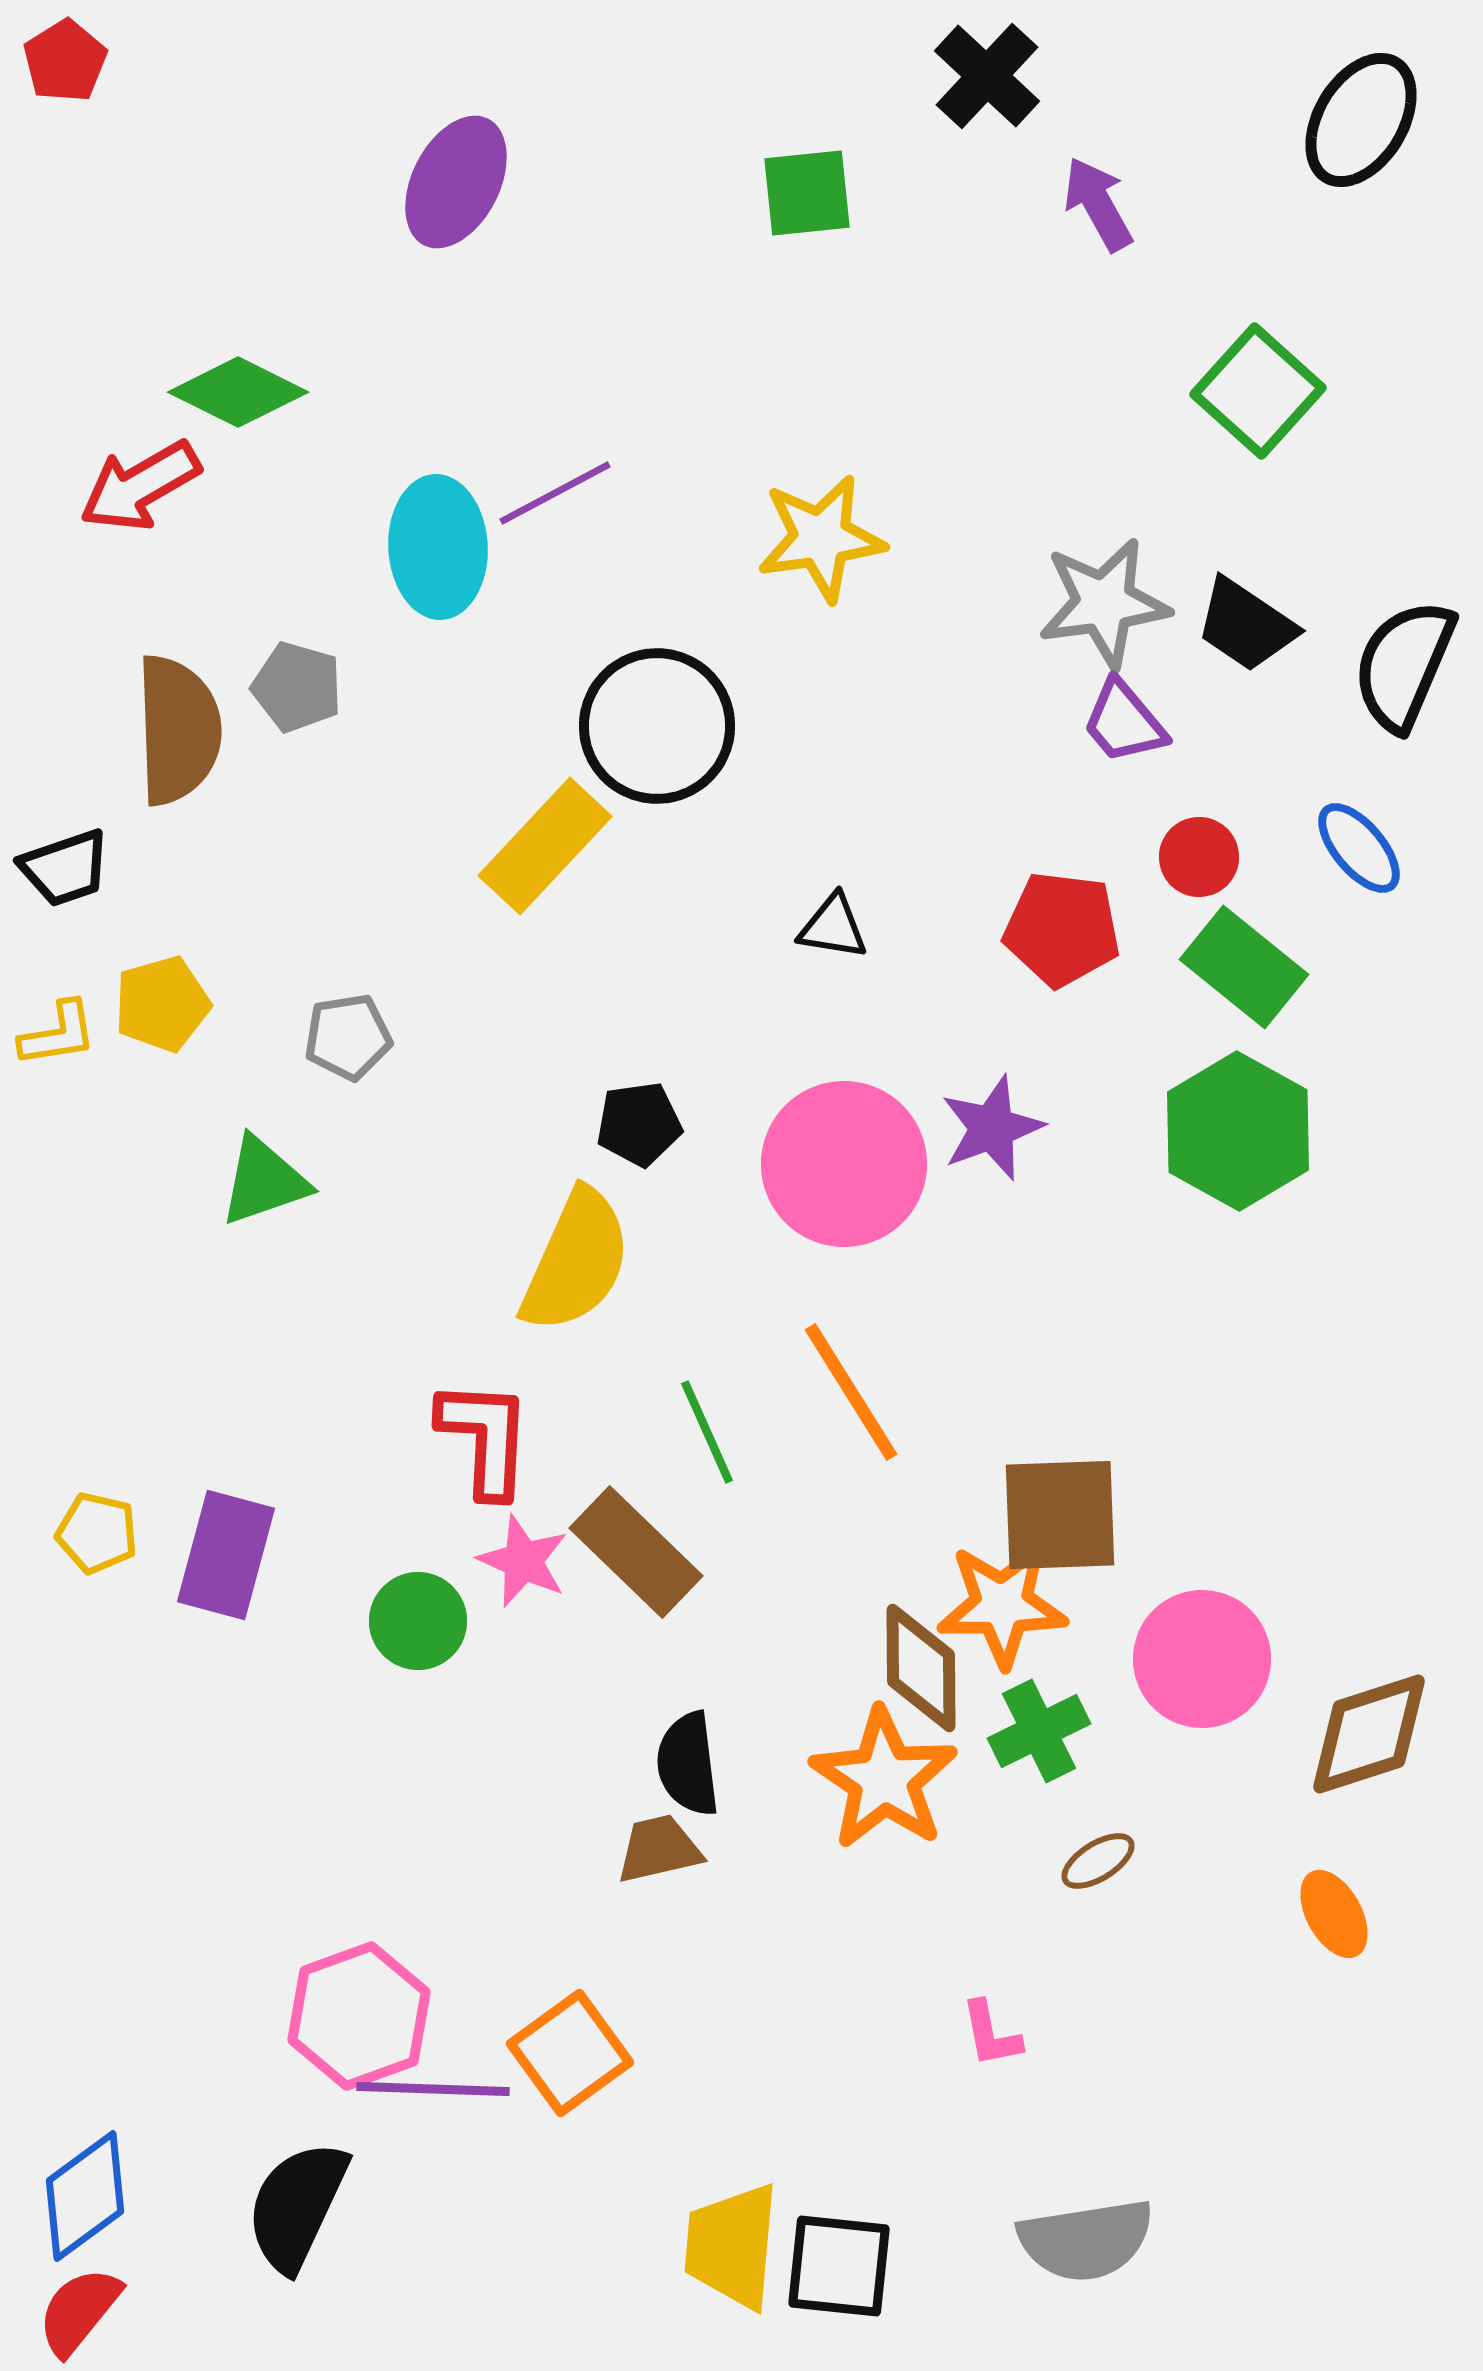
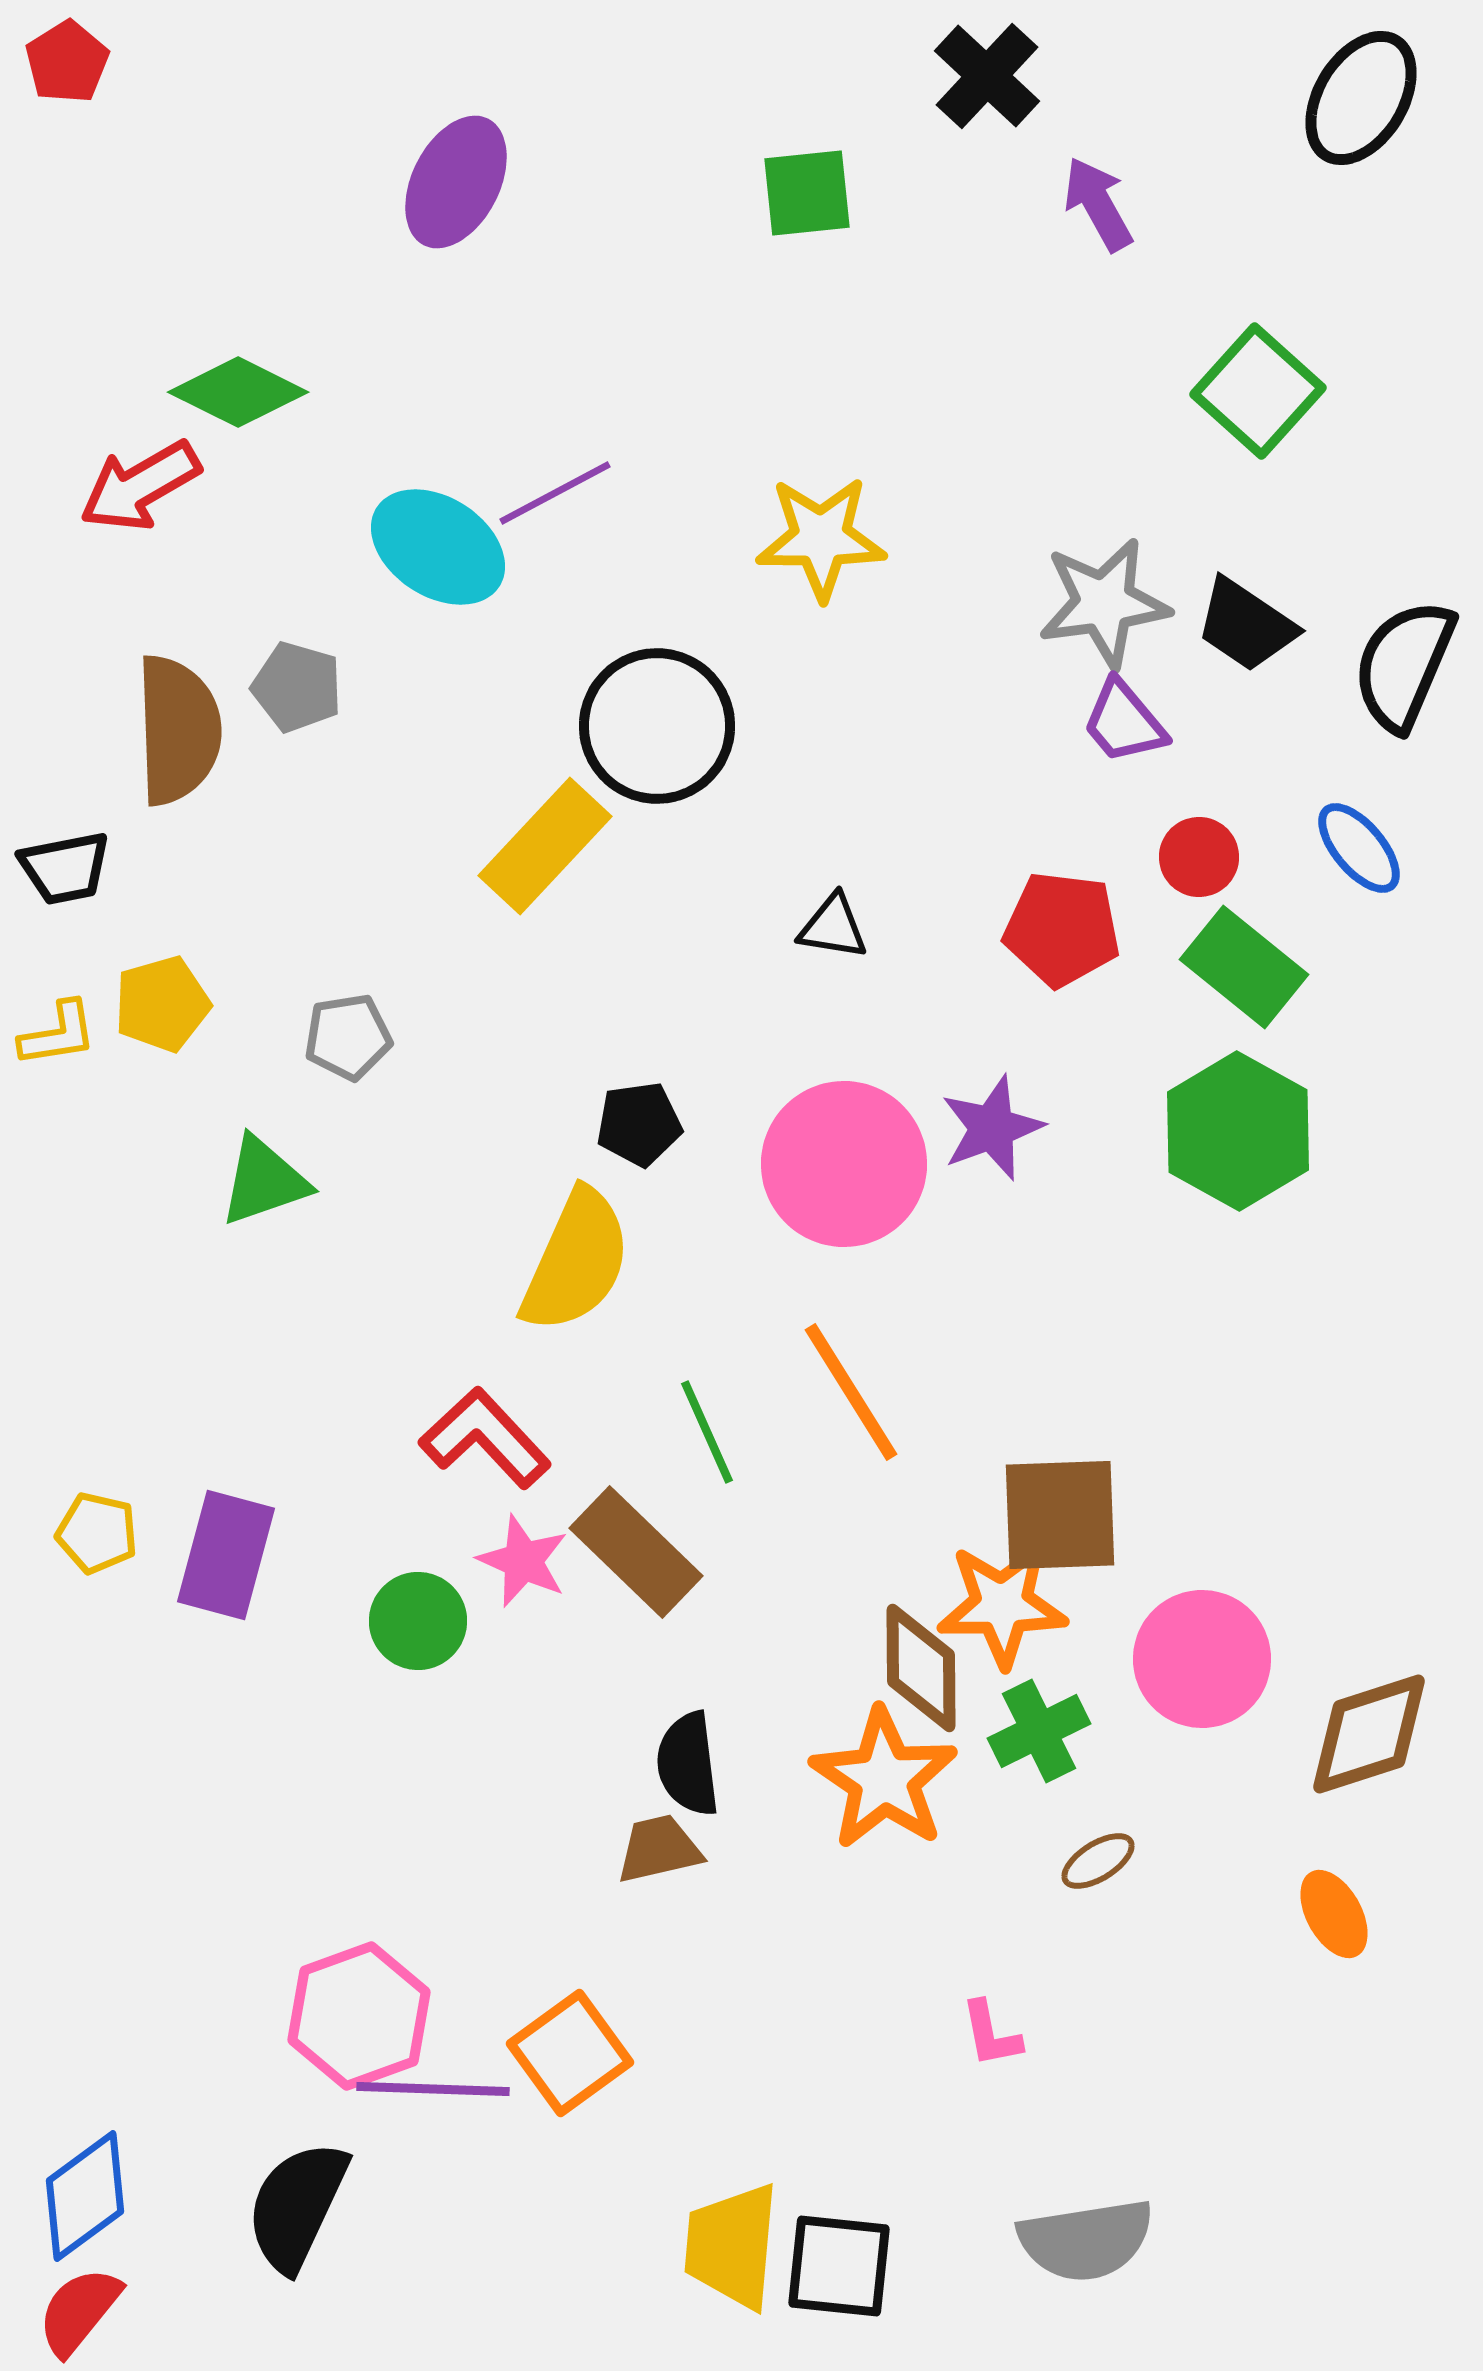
red pentagon at (65, 61): moved 2 px right, 1 px down
black ellipse at (1361, 120): moved 22 px up
yellow star at (821, 538): rotated 8 degrees clockwise
cyan ellipse at (438, 547): rotated 54 degrees counterclockwise
black trapezoid at (65, 868): rotated 8 degrees clockwise
red L-shape at (485, 1438): rotated 46 degrees counterclockwise
